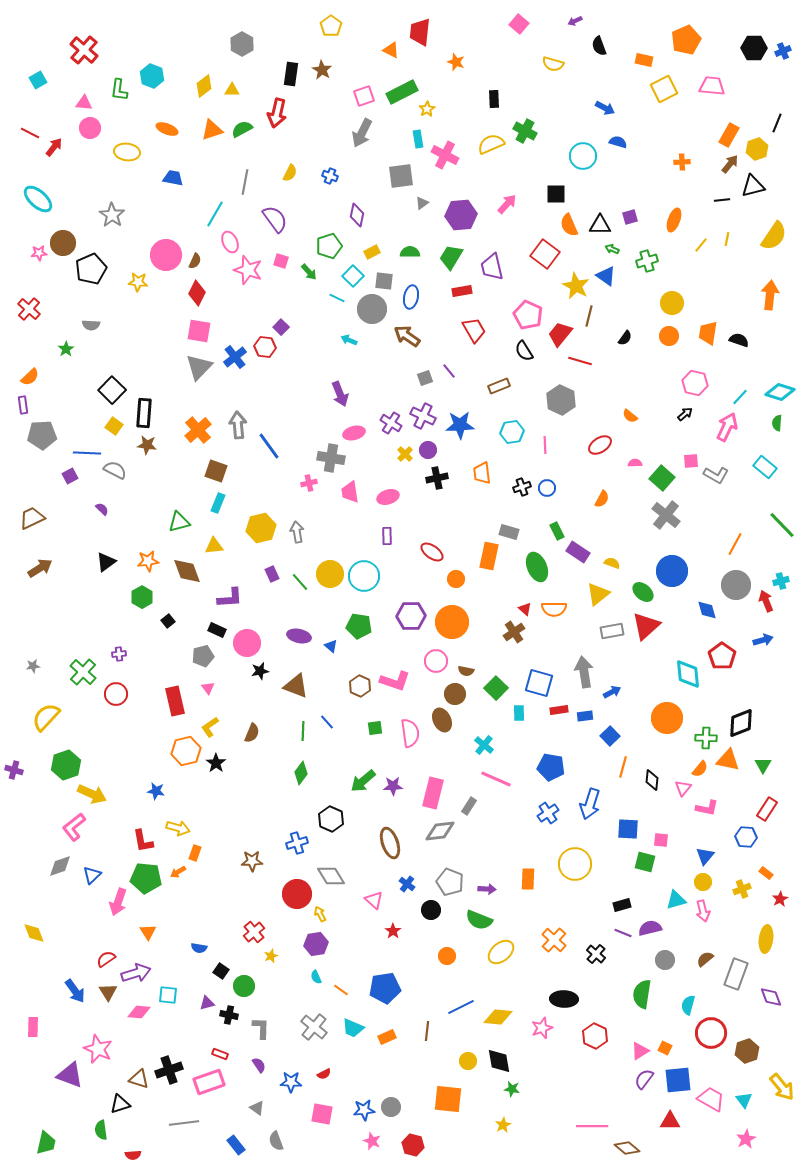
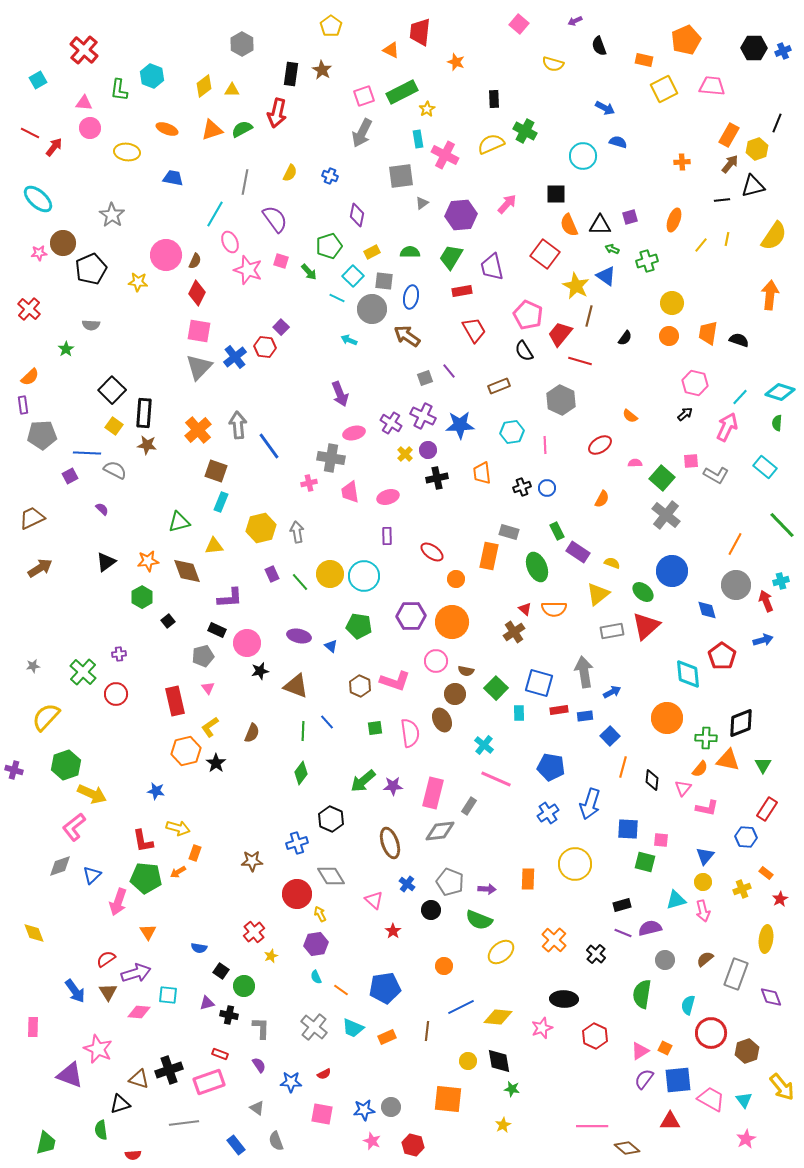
cyan rectangle at (218, 503): moved 3 px right, 1 px up
orange circle at (447, 956): moved 3 px left, 10 px down
